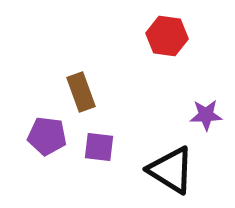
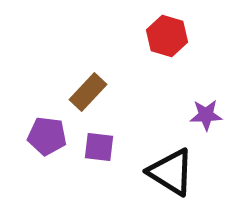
red hexagon: rotated 9 degrees clockwise
brown rectangle: moved 7 px right; rotated 63 degrees clockwise
black triangle: moved 2 px down
